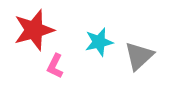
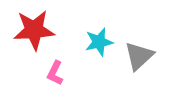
red star: rotated 12 degrees clockwise
pink L-shape: moved 7 px down
